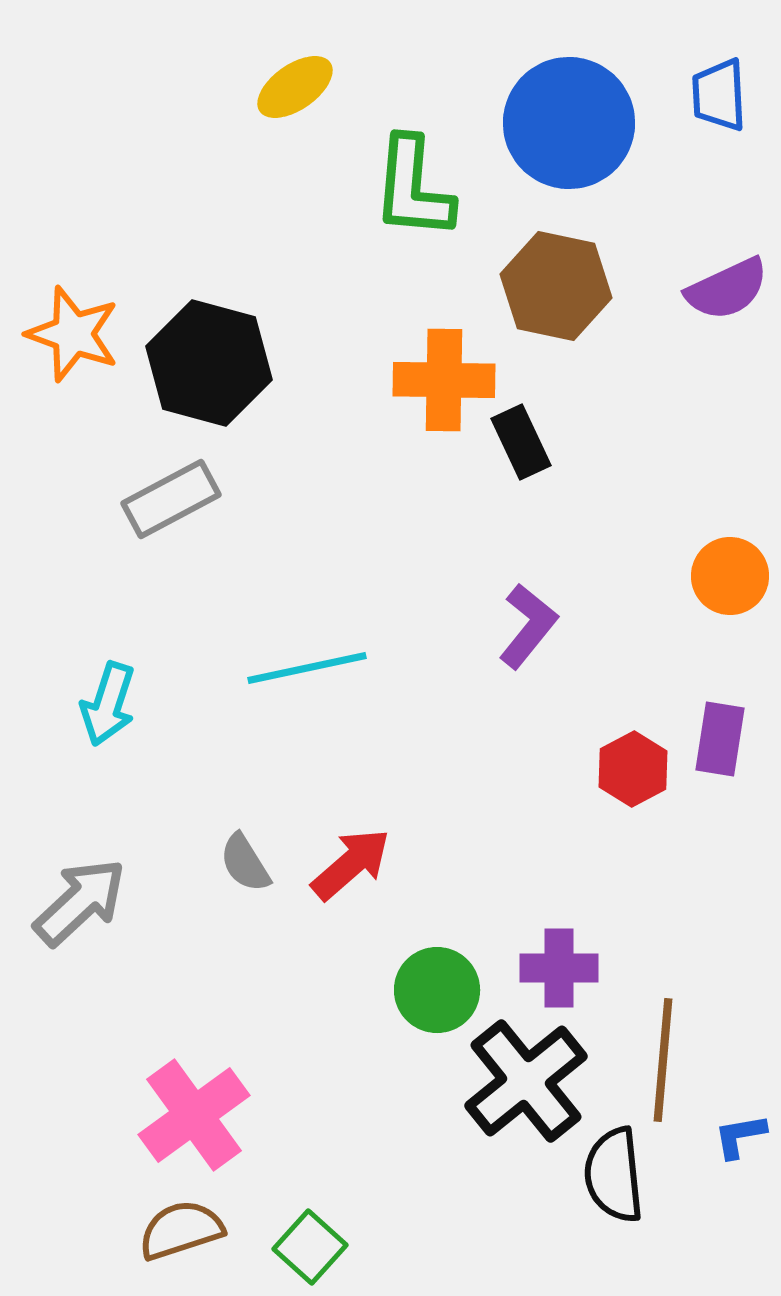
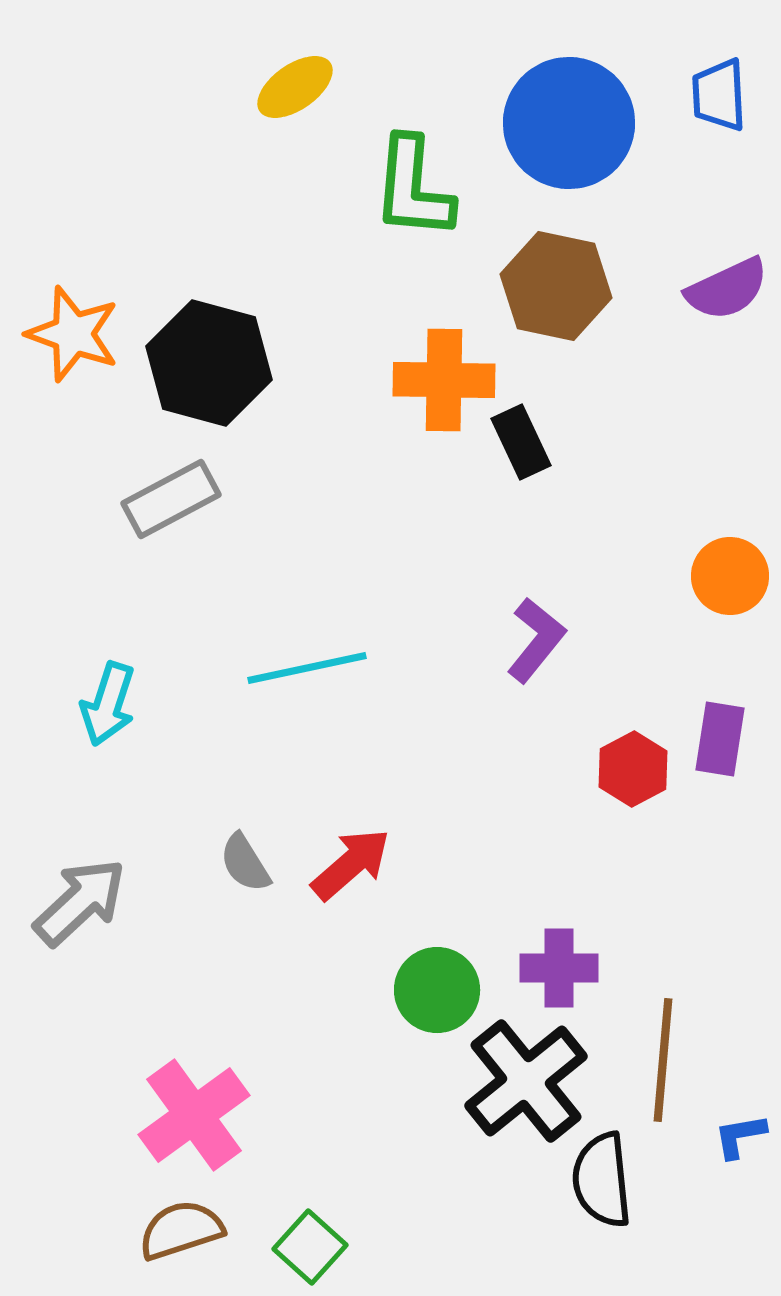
purple L-shape: moved 8 px right, 14 px down
black semicircle: moved 12 px left, 5 px down
